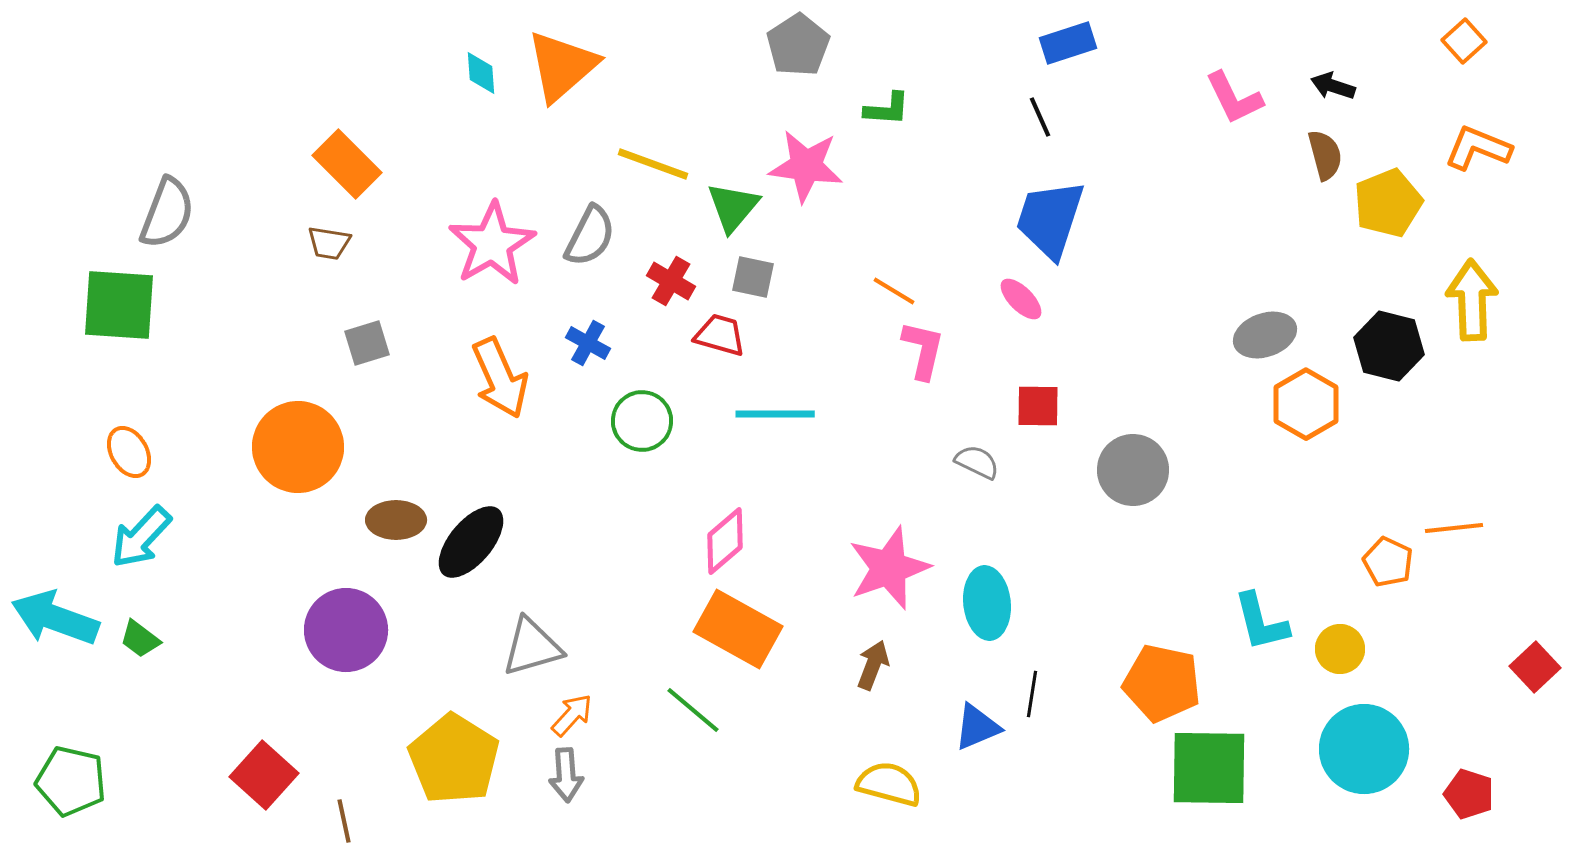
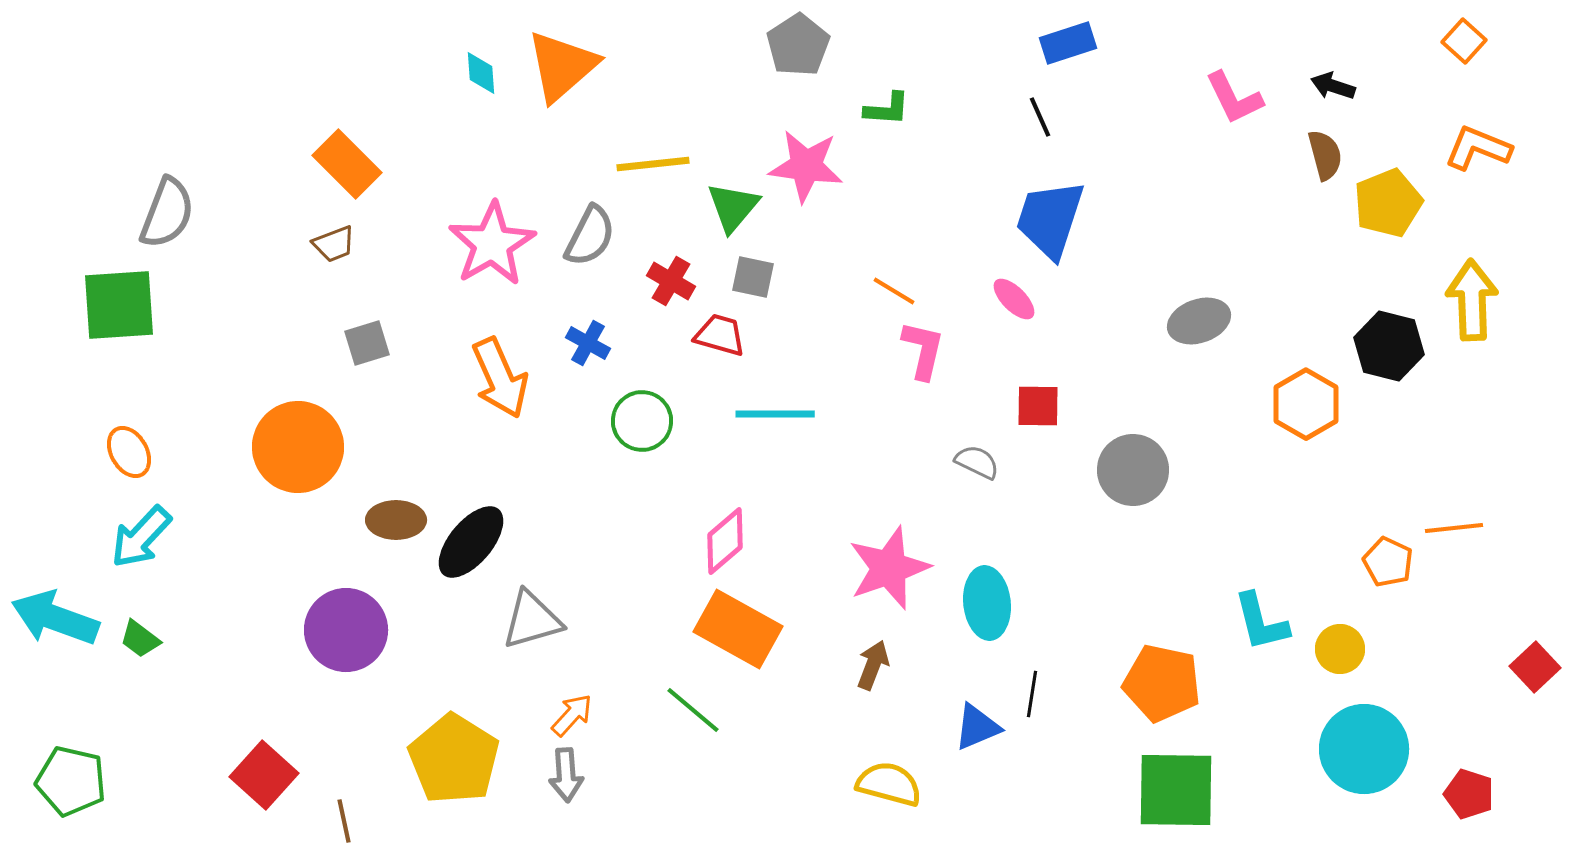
orange square at (1464, 41): rotated 6 degrees counterclockwise
yellow line at (653, 164): rotated 26 degrees counterclockwise
brown trapezoid at (329, 243): moved 5 px right, 1 px down; rotated 30 degrees counterclockwise
pink ellipse at (1021, 299): moved 7 px left
green square at (119, 305): rotated 8 degrees counterclockwise
gray ellipse at (1265, 335): moved 66 px left, 14 px up
gray triangle at (532, 647): moved 27 px up
green square at (1209, 768): moved 33 px left, 22 px down
